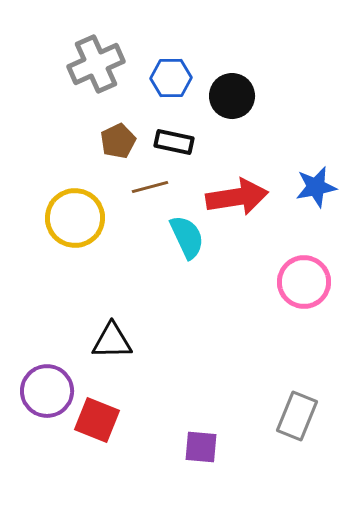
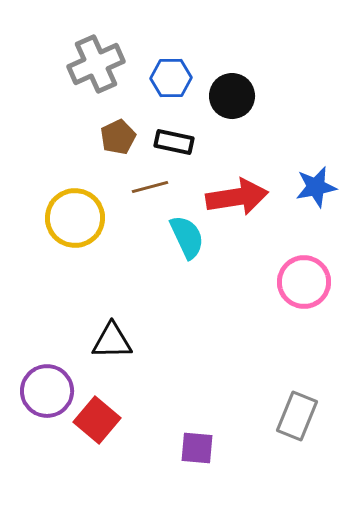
brown pentagon: moved 4 px up
red square: rotated 18 degrees clockwise
purple square: moved 4 px left, 1 px down
